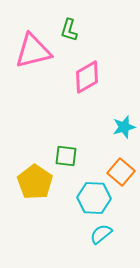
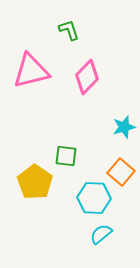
green L-shape: rotated 145 degrees clockwise
pink triangle: moved 2 px left, 20 px down
pink diamond: rotated 16 degrees counterclockwise
